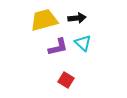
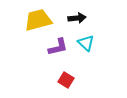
yellow trapezoid: moved 6 px left
cyan triangle: moved 3 px right
